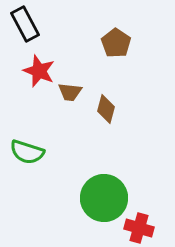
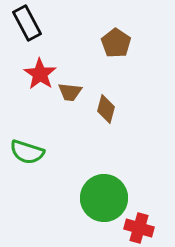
black rectangle: moved 2 px right, 1 px up
red star: moved 1 px right, 3 px down; rotated 12 degrees clockwise
